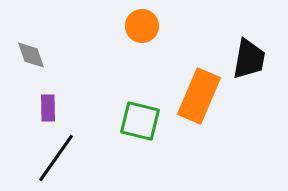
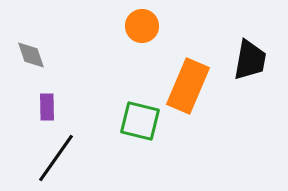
black trapezoid: moved 1 px right, 1 px down
orange rectangle: moved 11 px left, 10 px up
purple rectangle: moved 1 px left, 1 px up
